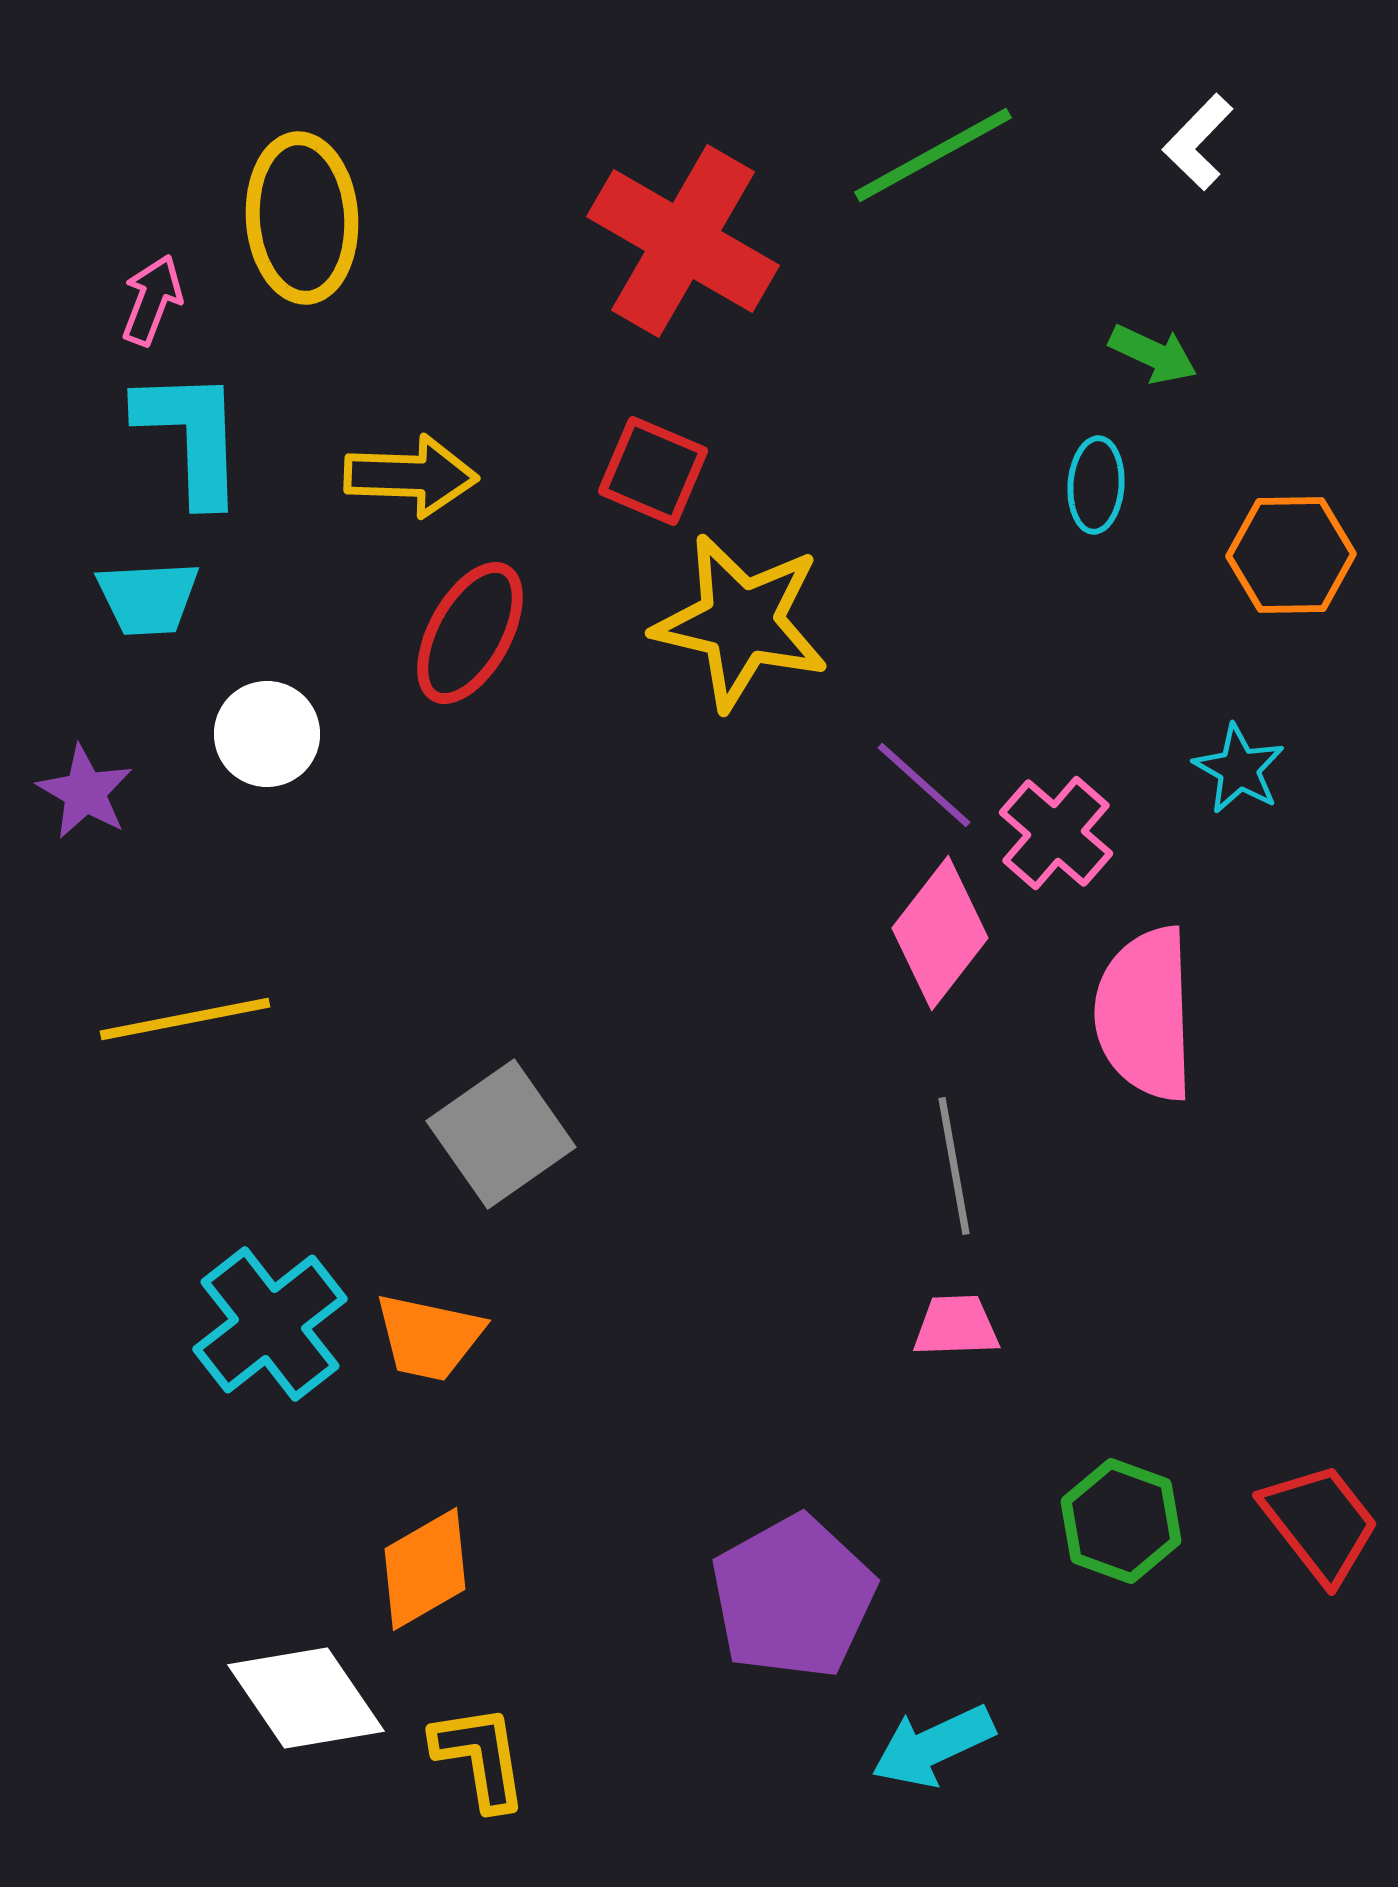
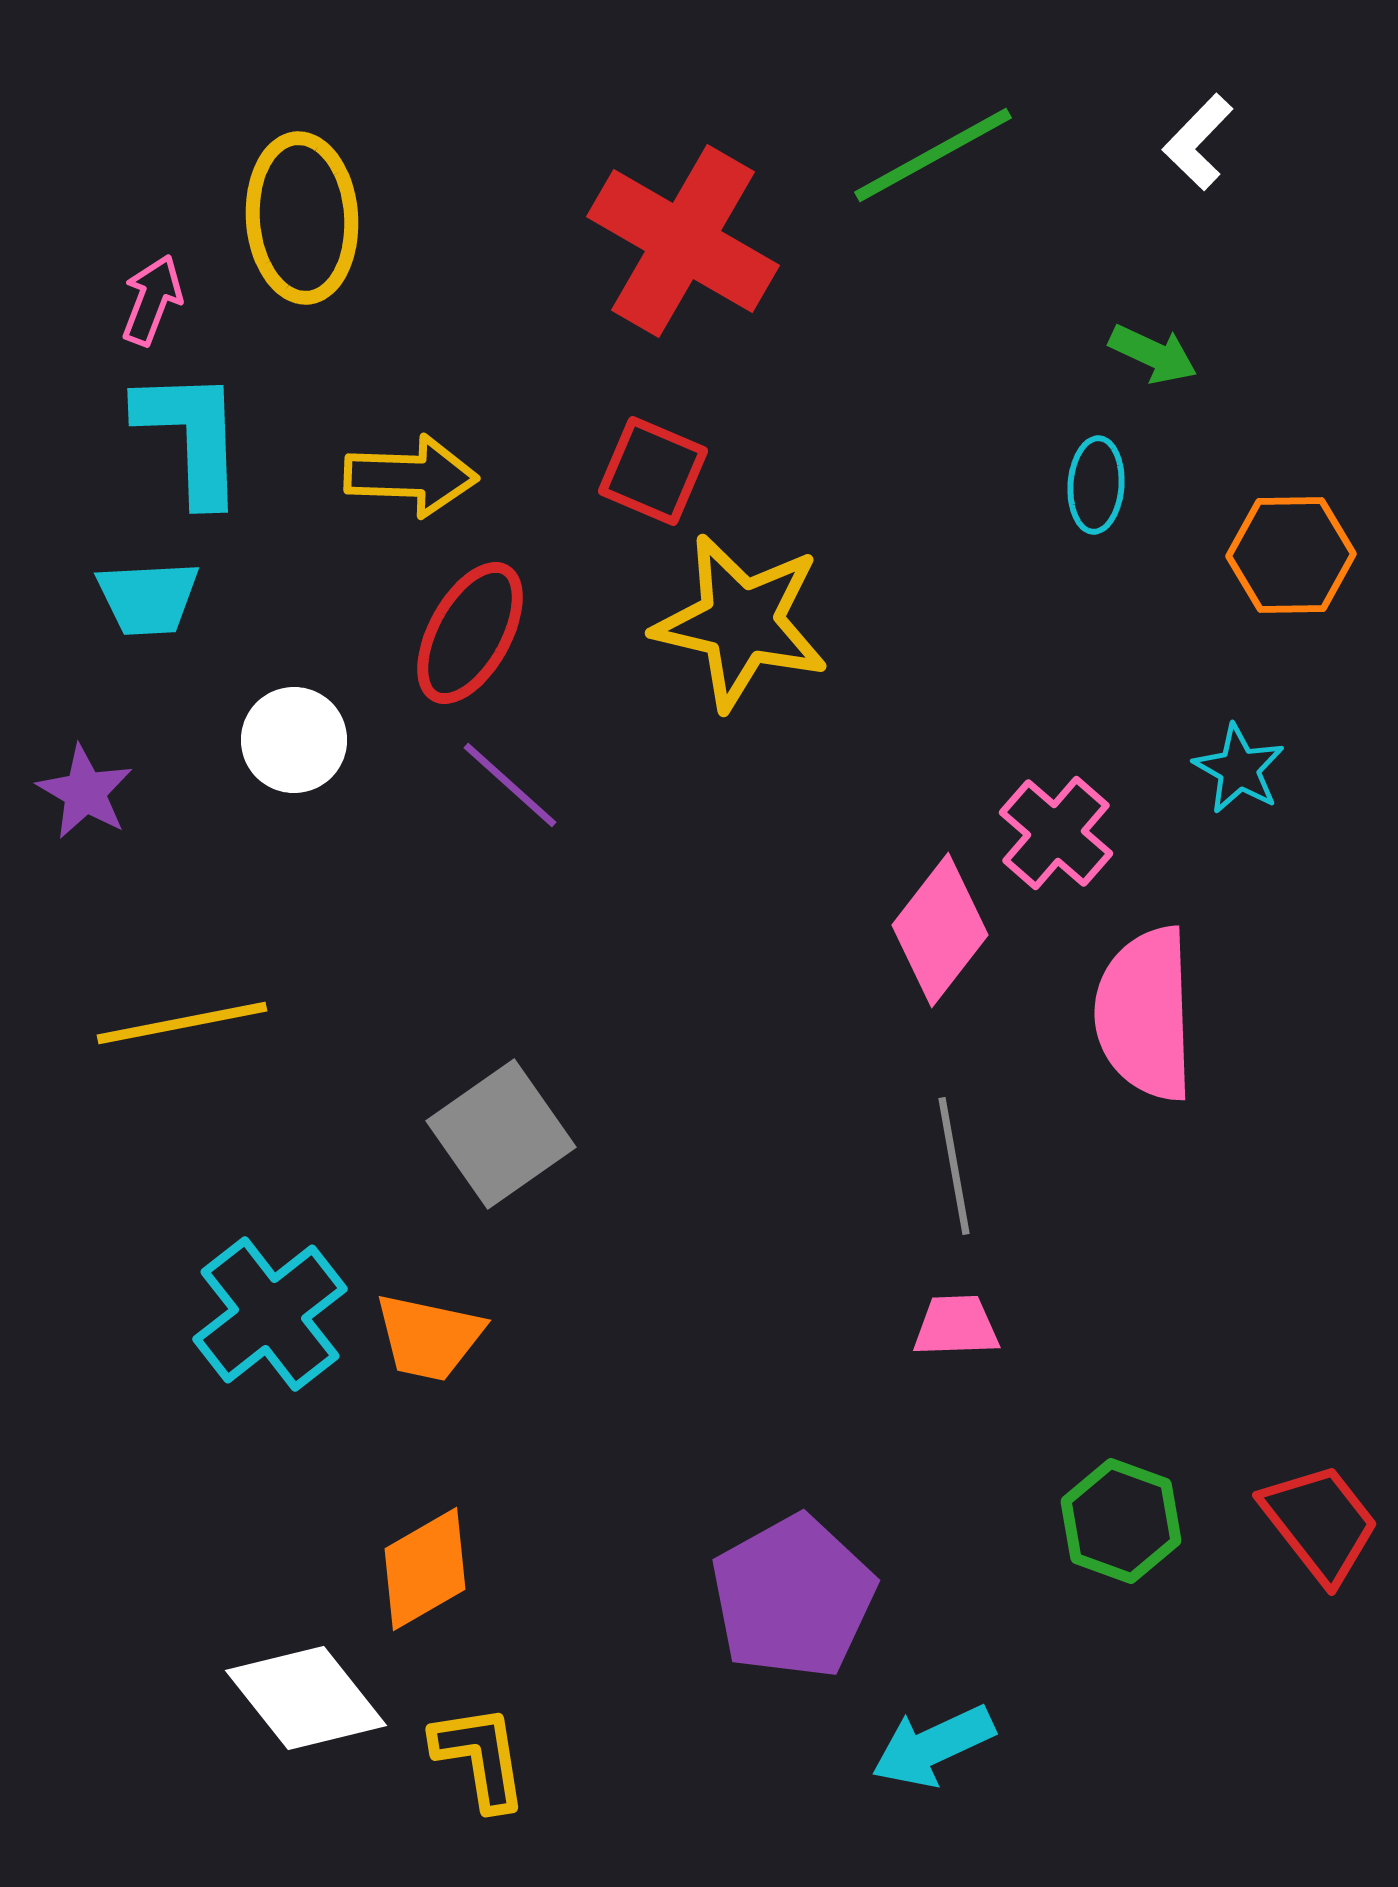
white circle: moved 27 px right, 6 px down
purple line: moved 414 px left
pink diamond: moved 3 px up
yellow line: moved 3 px left, 4 px down
cyan cross: moved 10 px up
white diamond: rotated 4 degrees counterclockwise
